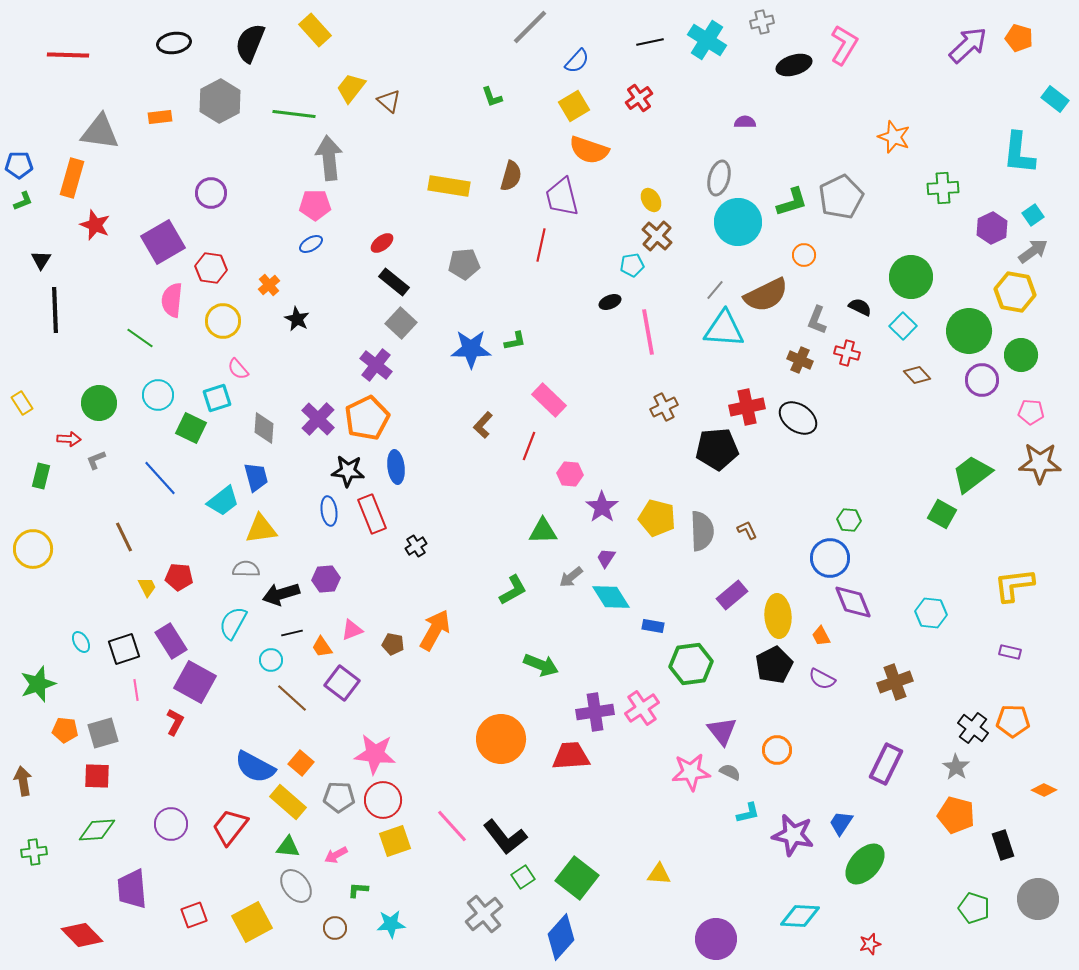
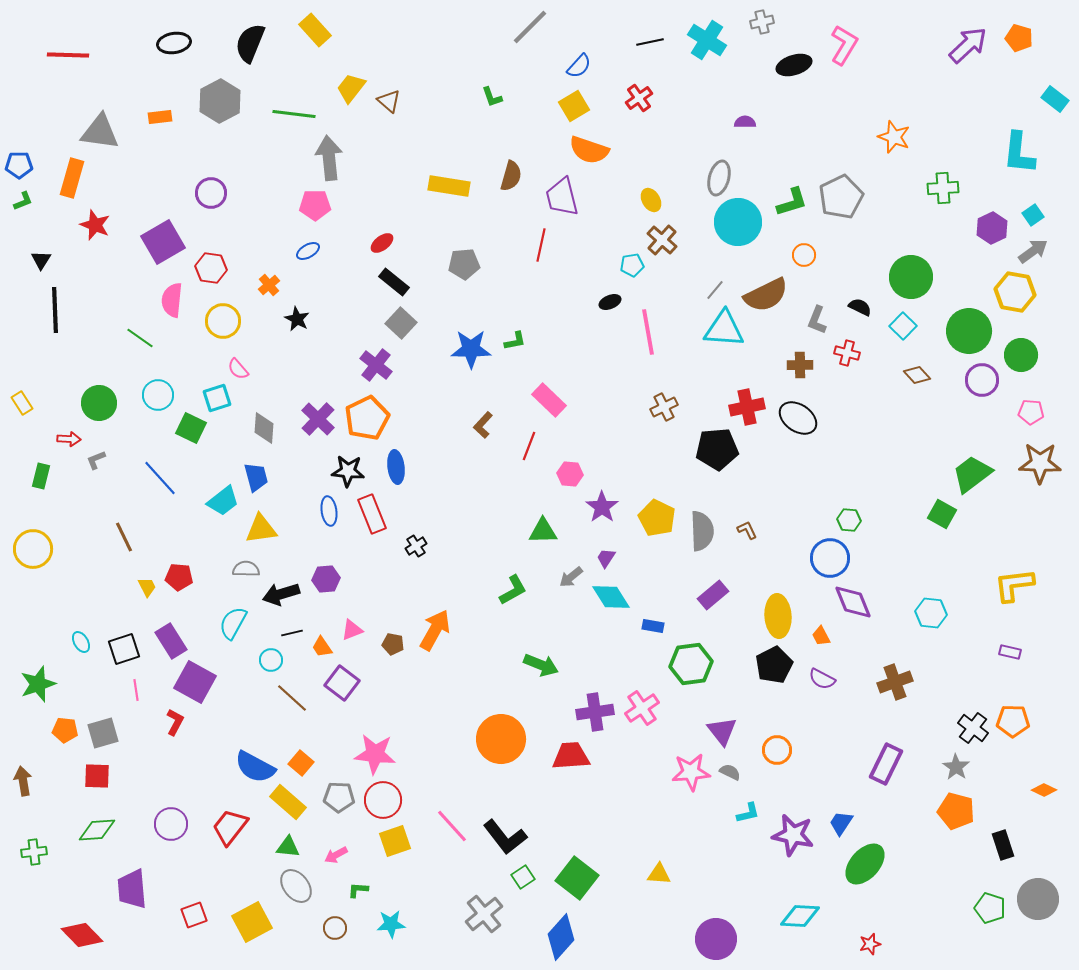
blue semicircle at (577, 61): moved 2 px right, 5 px down
brown cross at (657, 236): moved 5 px right, 4 px down
blue ellipse at (311, 244): moved 3 px left, 7 px down
brown cross at (800, 360): moved 5 px down; rotated 25 degrees counterclockwise
yellow pentagon at (657, 518): rotated 12 degrees clockwise
purple rectangle at (732, 595): moved 19 px left
orange pentagon at (956, 815): moved 4 px up
green pentagon at (974, 908): moved 16 px right
